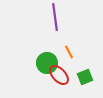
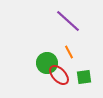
purple line: moved 13 px right, 4 px down; rotated 40 degrees counterclockwise
green square: moved 1 px left; rotated 14 degrees clockwise
